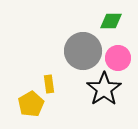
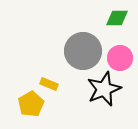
green diamond: moved 6 px right, 3 px up
pink circle: moved 2 px right
yellow rectangle: rotated 60 degrees counterclockwise
black star: rotated 12 degrees clockwise
